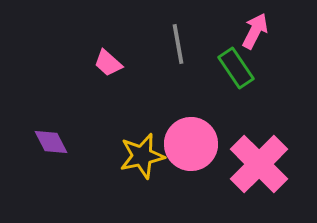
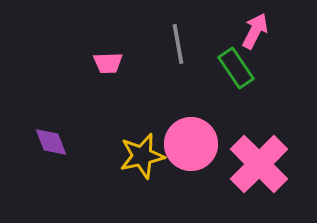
pink trapezoid: rotated 44 degrees counterclockwise
purple diamond: rotated 6 degrees clockwise
